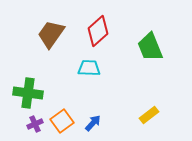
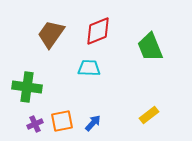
red diamond: rotated 20 degrees clockwise
green cross: moved 1 px left, 6 px up
orange square: rotated 25 degrees clockwise
